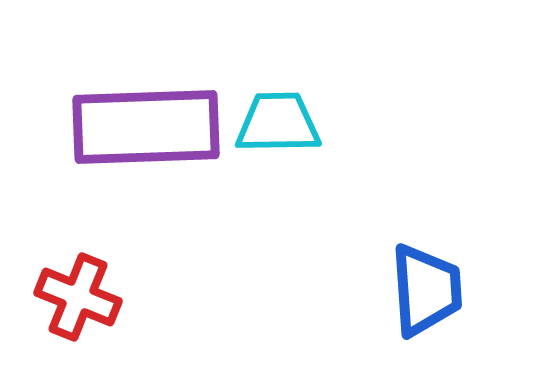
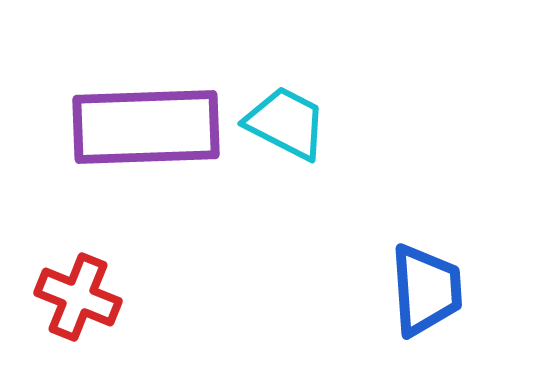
cyan trapezoid: moved 8 px right; rotated 28 degrees clockwise
